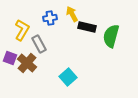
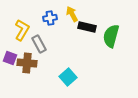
brown cross: rotated 36 degrees counterclockwise
